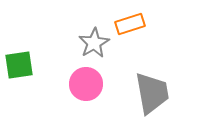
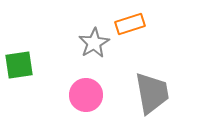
pink circle: moved 11 px down
